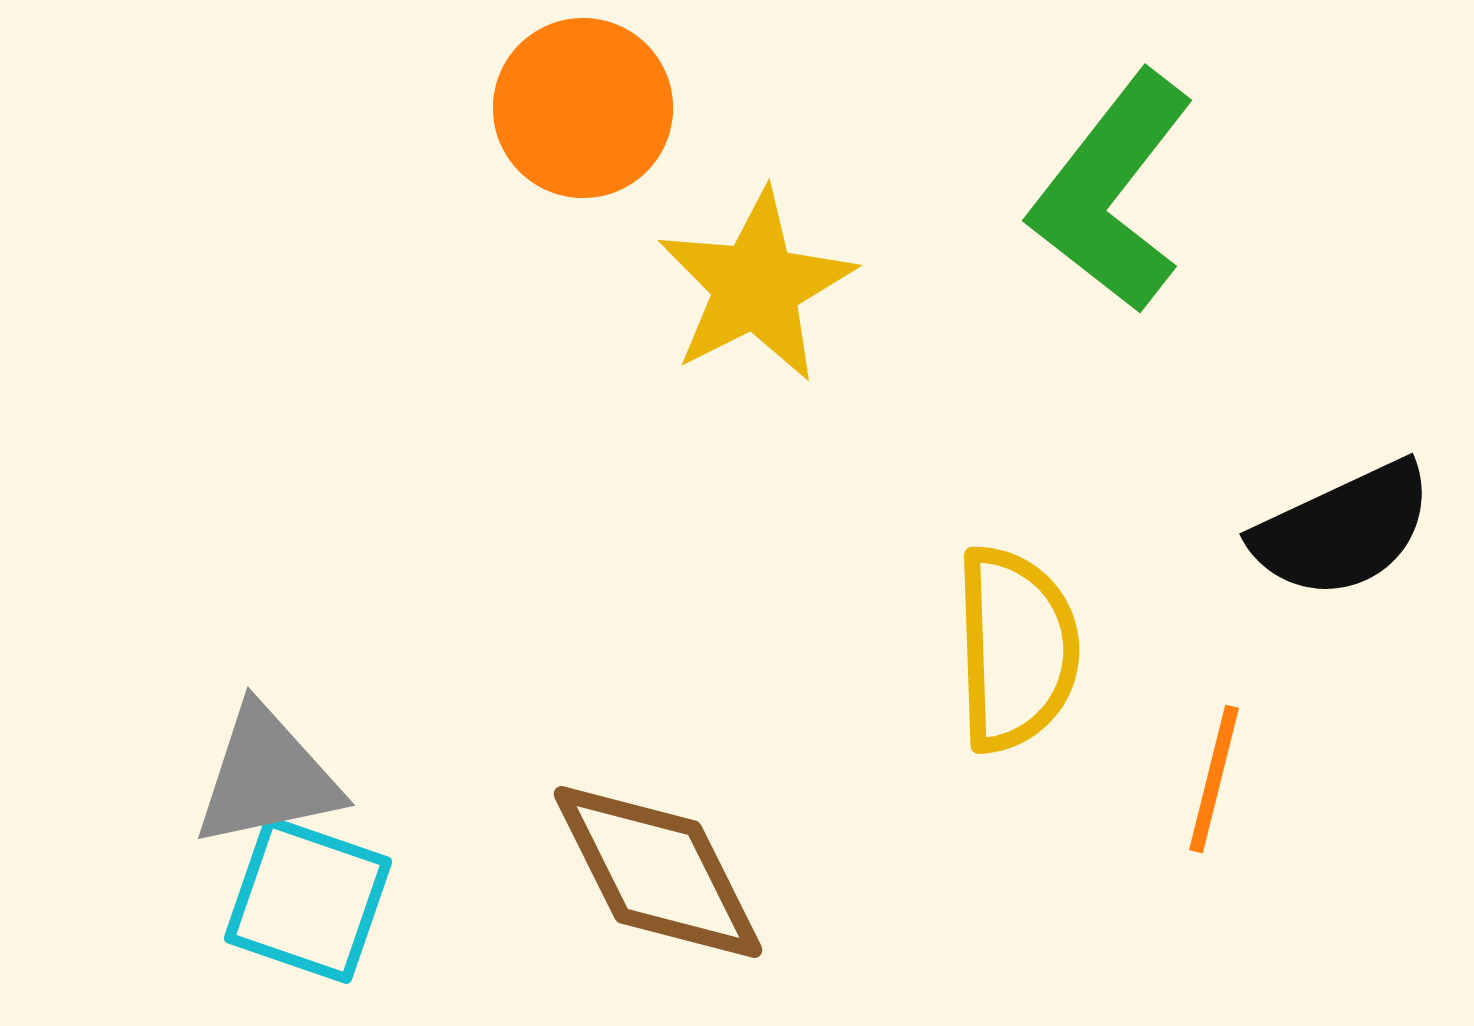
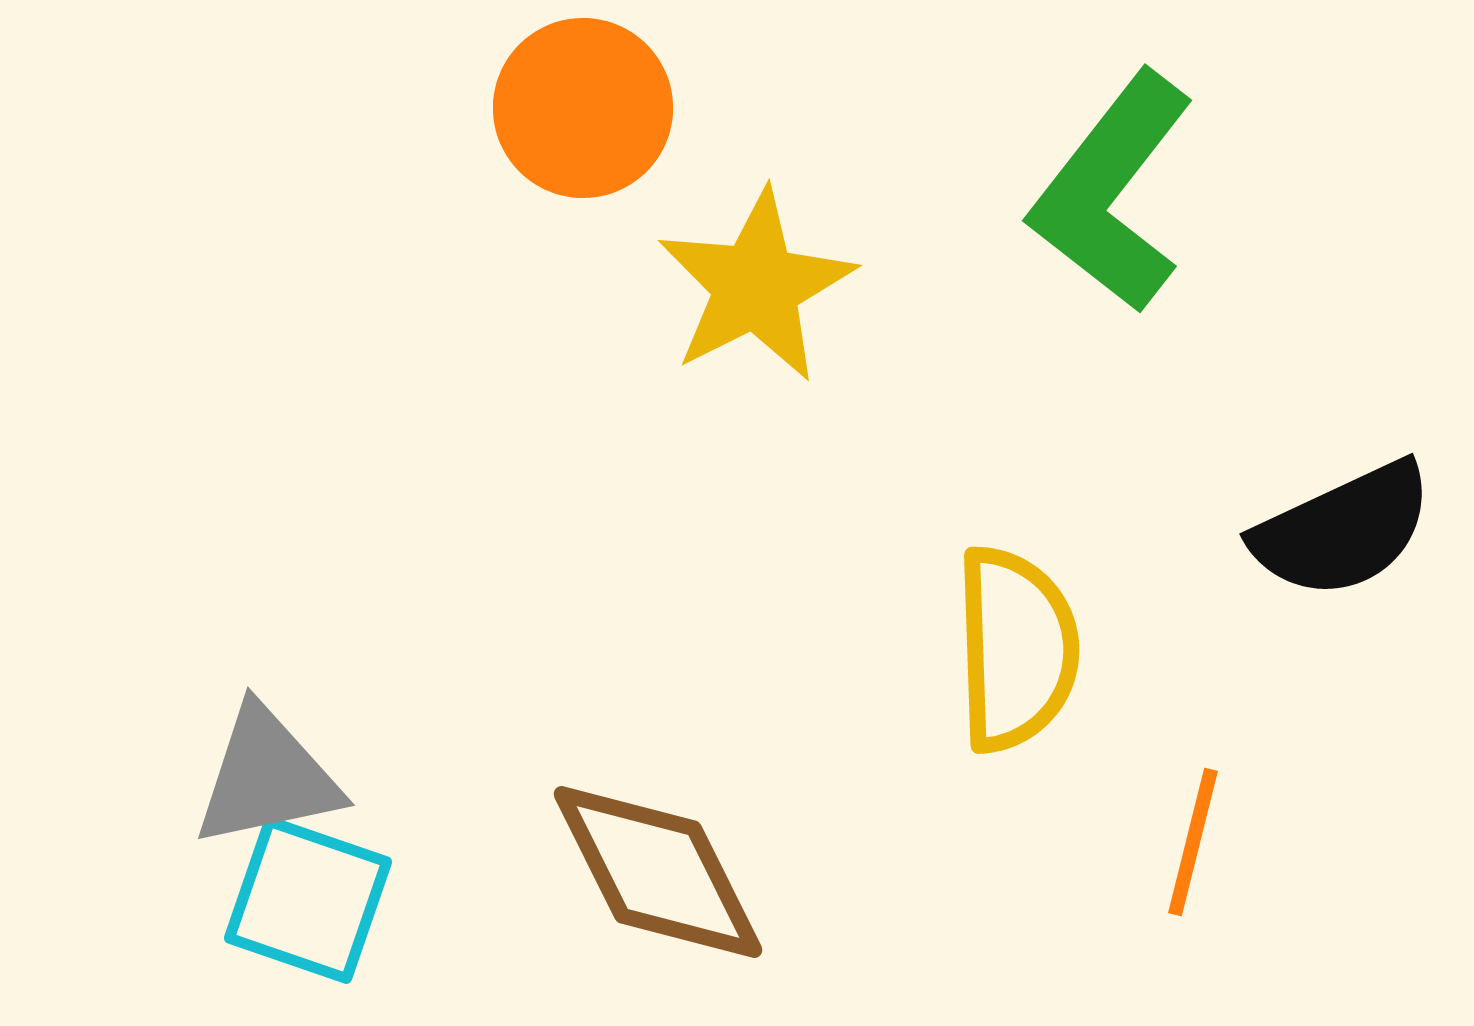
orange line: moved 21 px left, 63 px down
